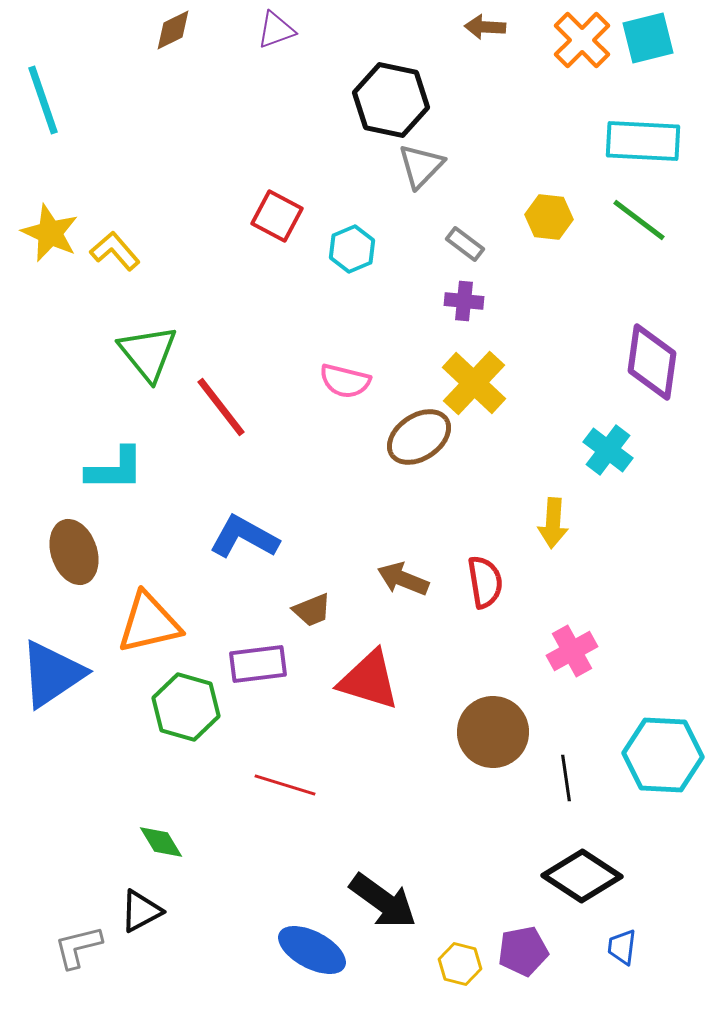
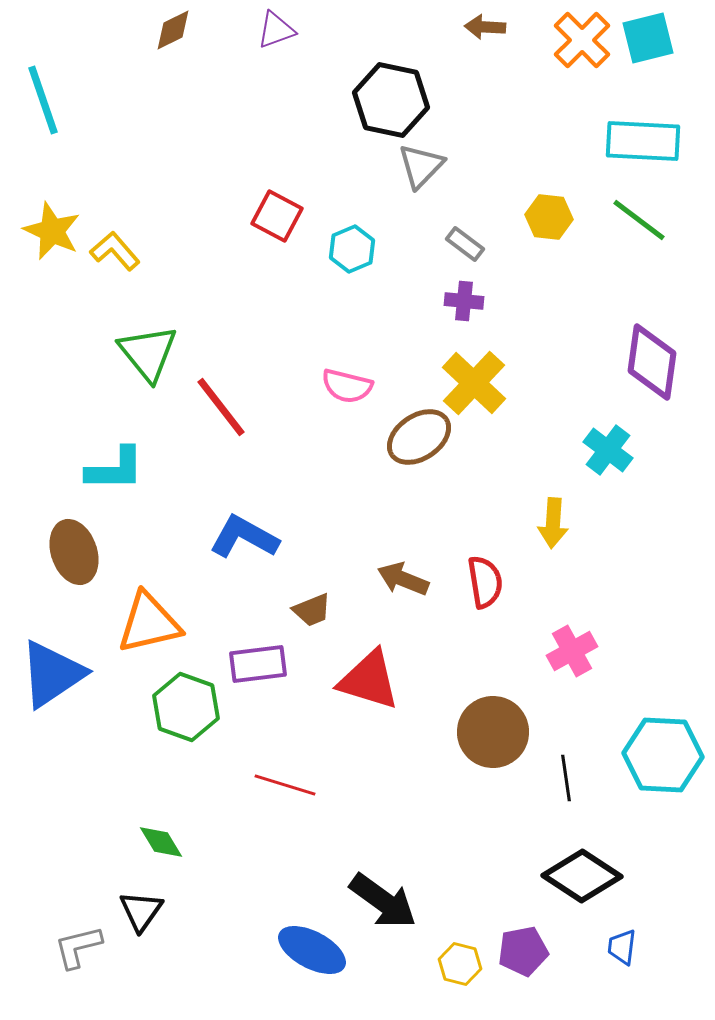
yellow star at (50, 233): moved 2 px right, 2 px up
pink semicircle at (345, 381): moved 2 px right, 5 px down
green hexagon at (186, 707): rotated 4 degrees clockwise
black triangle at (141, 911): rotated 27 degrees counterclockwise
